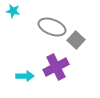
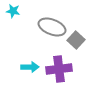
purple cross: moved 3 px right, 2 px down; rotated 20 degrees clockwise
cyan arrow: moved 5 px right, 9 px up
